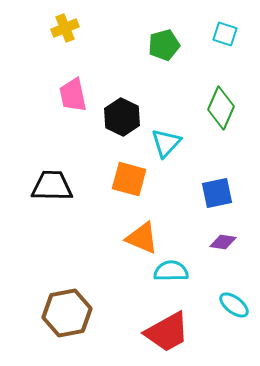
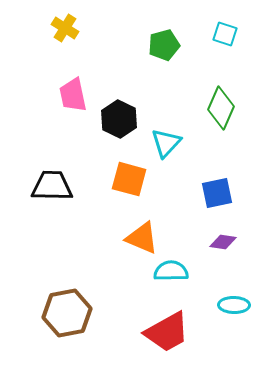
yellow cross: rotated 36 degrees counterclockwise
black hexagon: moved 3 px left, 2 px down
cyan ellipse: rotated 36 degrees counterclockwise
